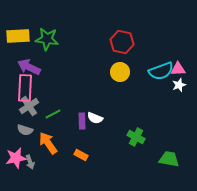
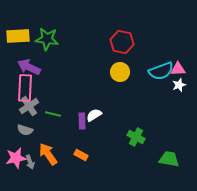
green line: rotated 42 degrees clockwise
white semicircle: moved 1 px left, 3 px up; rotated 126 degrees clockwise
orange arrow: moved 11 px down
